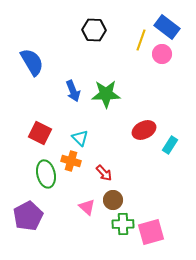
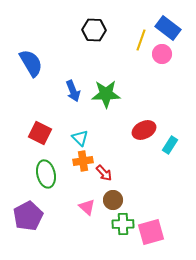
blue rectangle: moved 1 px right, 1 px down
blue semicircle: moved 1 px left, 1 px down
orange cross: moved 12 px right; rotated 24 degrees counterclockwise
